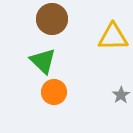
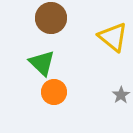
brown circle: moved 1 px left, 1 px up
yellow triangle: rotated 40 degrees clockwise
green triangle: moved 1 px left, 2 px down
